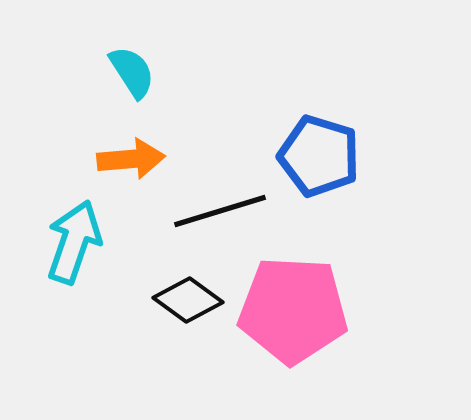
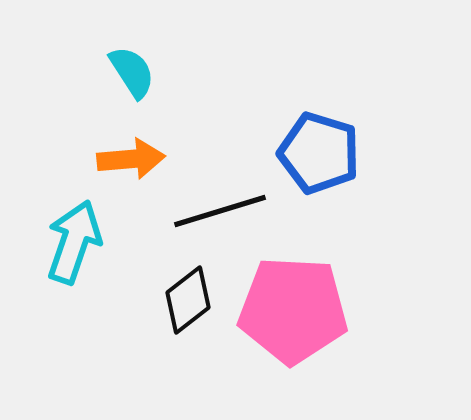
blue pentagon: moved 3 px up
black diamond: rotated 74 degrees counterclockwise
